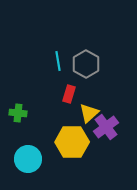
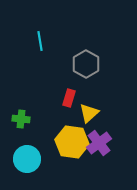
cyan line: moved 18 px left, 20 px up
red rectangle: moved 4 px down
green cross: moved 3 px right, 6 px down
purple cross: moved 7 px left, 16 px down
yellow hexagon: rotated 8 degrees clockwise
cyan circle: moved 1 px left
